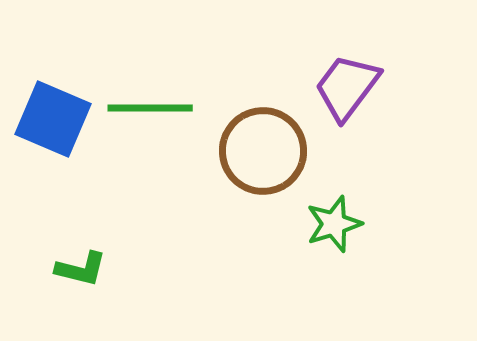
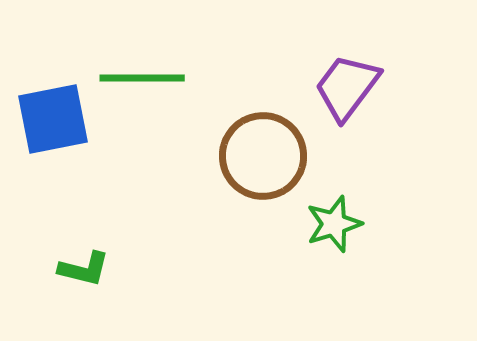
green line: moved 8 px left, 30 px up
blue square: rotated 34 degrees counterclockwise
brown circle: moved 5 px down
green L-shape: moved 3 px right
